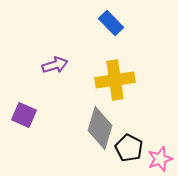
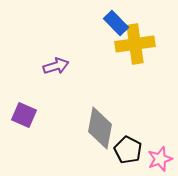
blue rectangle: moved 5 px right
purple arrow: moved 1 px right, 1 px down
yellow cross: moved 20 px right, 36 px up
gray diamond: rotated 6 degrees counterclockwise
black pentagon: moved 1 px left, 2 px down
